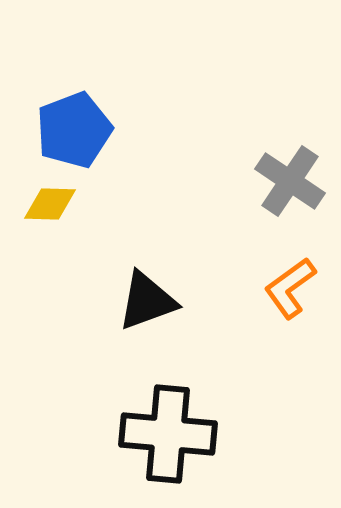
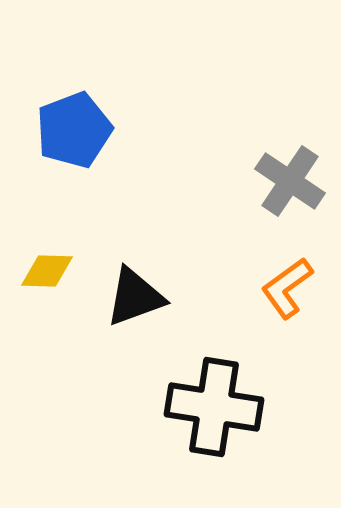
yellow diamond: moved 3 px left, 67 px down
orange L-shape: moved 3 px left
black triangle: moved 12 px left, 4 px up
black cross: moved 46 px right, 27 px up; rotated 4 degrees clockwise
